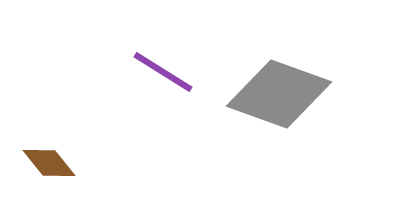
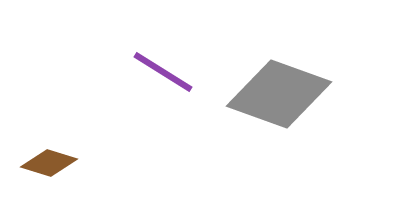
brown diamond: rotated 34 degrees counterclockwise
